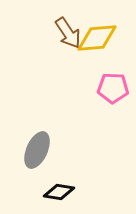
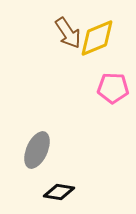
yellow diamond: rotated 18 degrees counterclockwise
